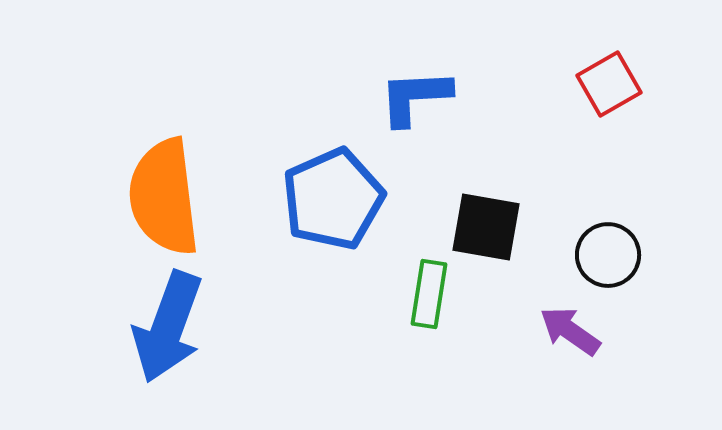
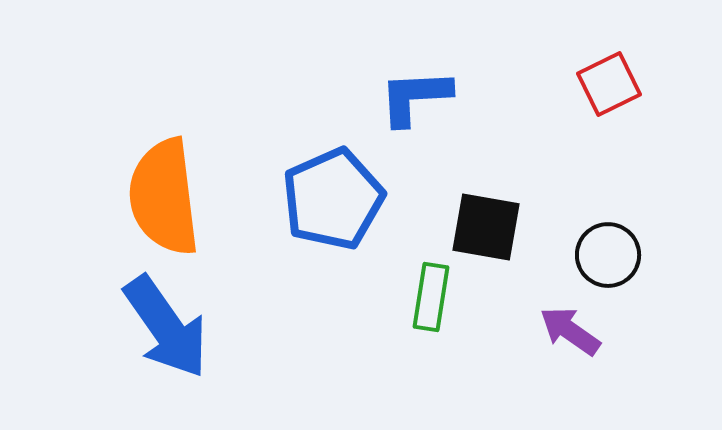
red square: rotated 4 degrees clockwise
green rectangle: moved 2 px right, 3 px down
blue arrow: moved 2 px left; rotated 55 degrees counterclockwise
